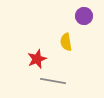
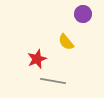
purple circle: moved 1 px left, 2 px up
yellow semicircle: rotated 30 degrees counterclockwise
